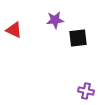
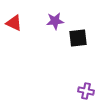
purple star: moved 1 px down
red triangle: moved 7 px up
